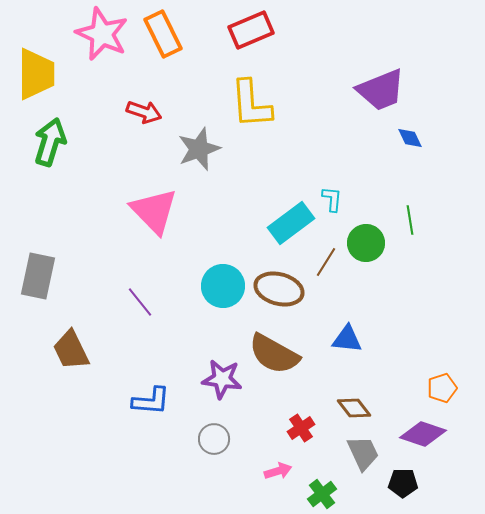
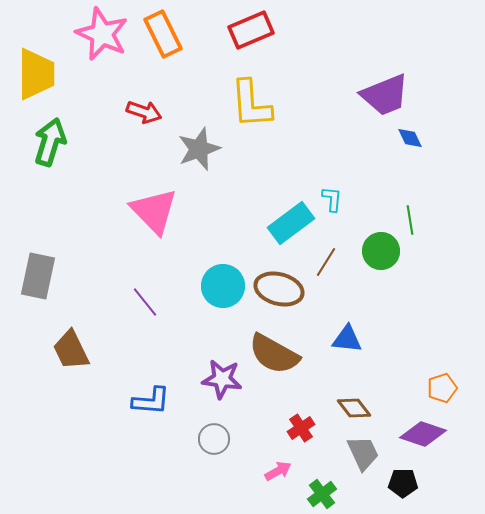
purple trapezoid: moved 4 px right, 5 px down
green circle: moved 15 px right, 8 px down
purple line: moved 5 px right
pink arrow: rotated 12 degrees counterclockwise
